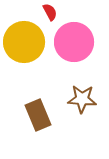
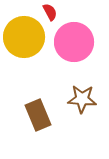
yellow circle: moved 5 px up
